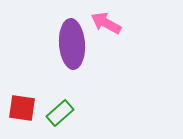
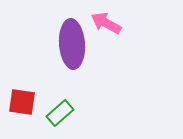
red square: moved 6 px up
